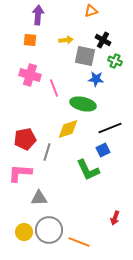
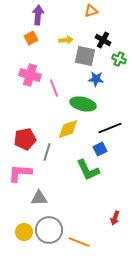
orange square: moved 1 px right, 2 px up; rotated 32 degrees counterclockwise
green cross: moved 4 px right, 2 px up
blue square: moved 3 px left, 1 px up
